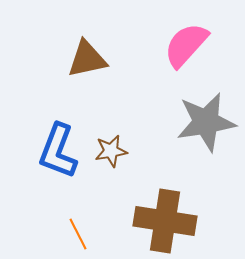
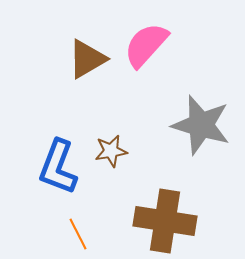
pink semicircle: moved 40 px left
brown triangle: rotated 18 degrees counterclockwise
gray star: moved 5 px left, 3 px down; rotated 26 degrees clockwise
blue L-shape: moved 16 px down
